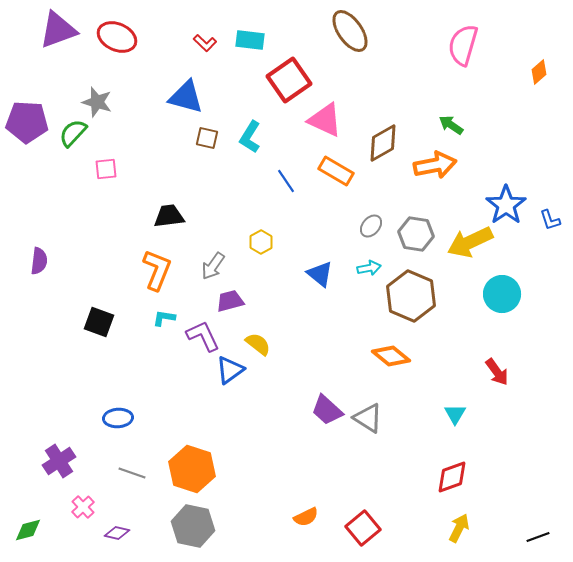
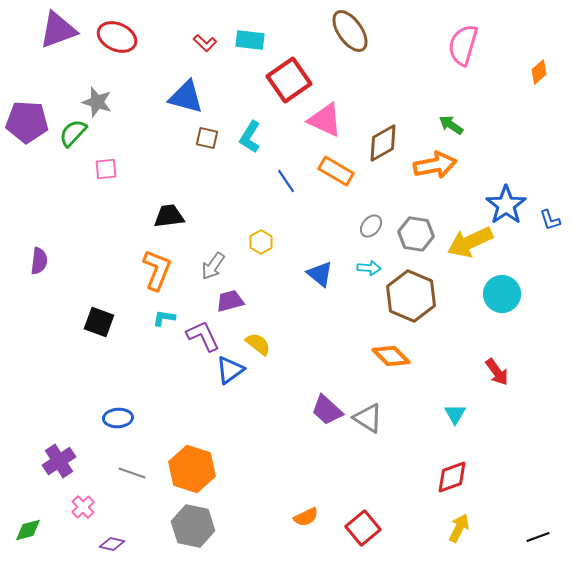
cyan arrow at (369, 268): rotated 15 degrees clockwise
orange diamond at (391, 356): rotated 6 degrees clockwise
purple diamond at (117, 533): moved 5 px left, 11 px down
